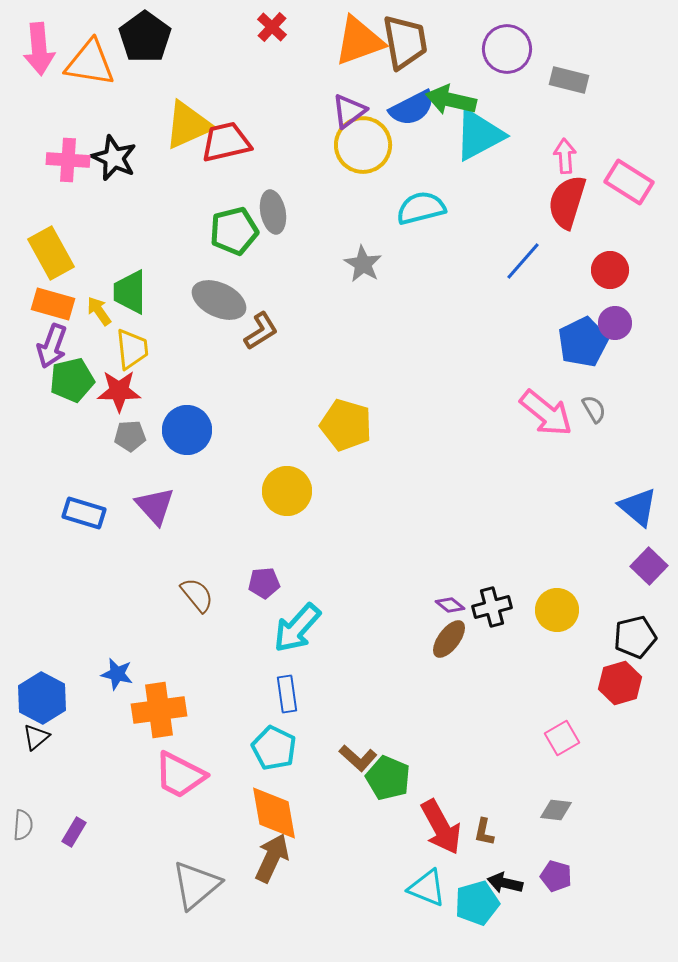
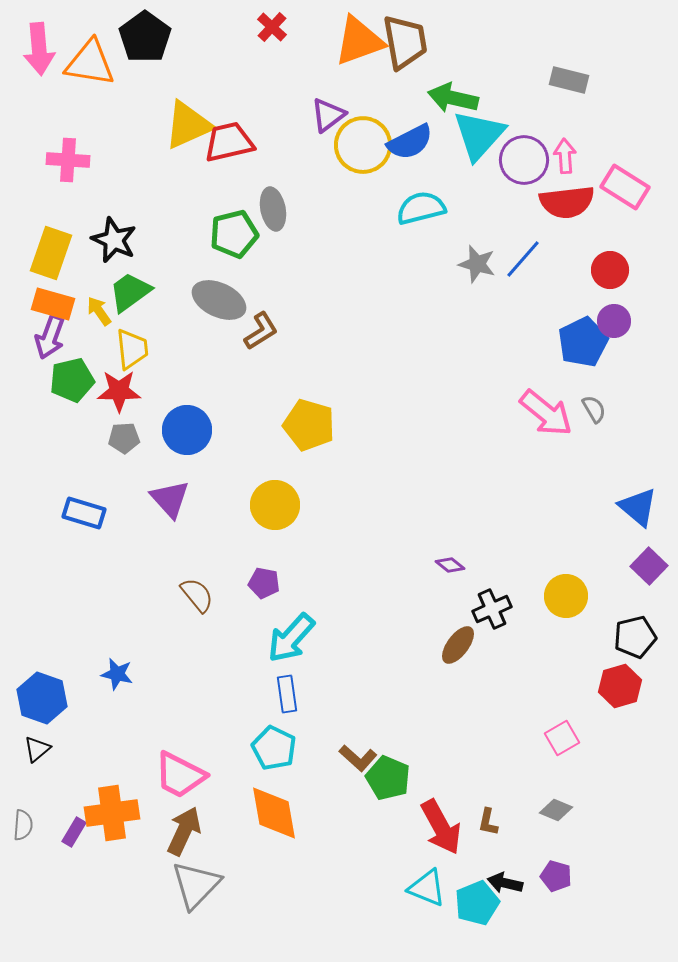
purple circle at (507, 49): moved 17 px right, 111 px down
green arrow at (451, 100): moved 2 px right, 2 px up
blue semicircle at (412, 108): moved 2 px left, 34 px down
purple triangle at (349, 111): moved 21 px left, 4 px down
cyan triangle at (479, 135): rotated 20 degrees counterclockwise
red trapezoid at (226, 142): moved 3 px right
black star at (114, 158): moved 82 px down
pink rectangle at (629, 182): moved 4 px left, 5 px down
red semicircle at (567, 202): rotated 114 degrees counterclockwise
gray ellipse at (273, 212): moved 3 px up
green pentagon at (234, 231): moved 3 px down
yellow rectangle at (51, 253): rotated 48 degrees clockwise
blue line at (523, 261): moved 2 px up
gray star at (363, 264): moved 114 px right; rotated 15 degrees counterclockwise
green trapezoid at (130, 292): rotated 54 degrees clockwise
purple circle at (615, 323): moved 1 px left, 2 px up
purple arrow at (52, 346): moved 2 px left, 9 px up
yellow pentagon at (346, 425): moved 37 px left
gray pentagon at (130, 436): moved 6 px left, 2 px down
yellow circle at (287, 491): moved 12 px left, 14 px down
purple triangle at (155, 506): moved 15 px right, 7 px up
purple pentagon at (264, 583): rotated 16 degrees clockwise
purple diamond at (450, 605): moved 40 px up
black cross at (492, 607): moved 2 px down; rotated 9 degrees counterclockwise
yellow circle at (557, 610): moved 9 px right, 14 px up
cyan arrow at (297, 628): moved 6 px left, 10 px down
brown ellipse at (449, 639): moved 9 px right, 6 px down
red hexagon at (620, 683): moved 3 px down
blue hexagon at (42, 698): rotated 9 degrees counterclockwise
orange cross at (159, 710): moved 47 px left, 103 px down
black triangle at (36, 737): moved 1 px right, 12 px down
gray diamond at (556, 810): rotated 16 degrees clockwise
brown L-shape at (484, 832): moved 4 px right, 10 px up
brown arrow at (272, 858): moved 88 px left, 27 px up
gray triangle at (196, 885): rotated 6 degrees counterclockwise
cyan pentagon at (477, 903): rotated 6 degrees counterclockwise
